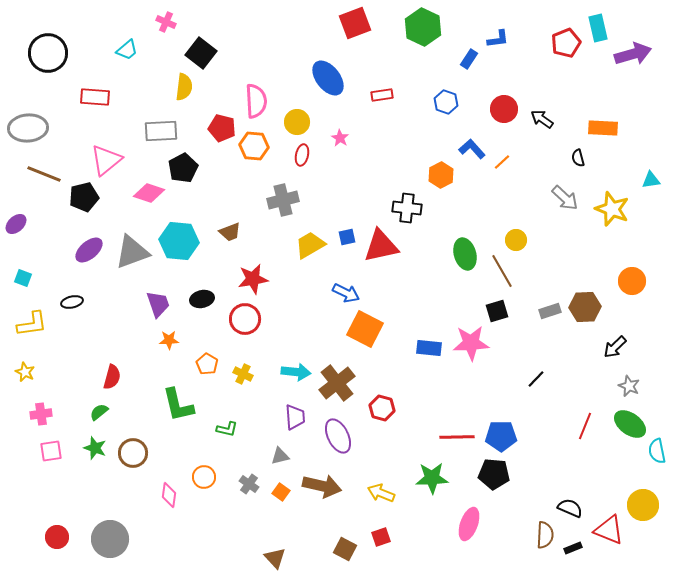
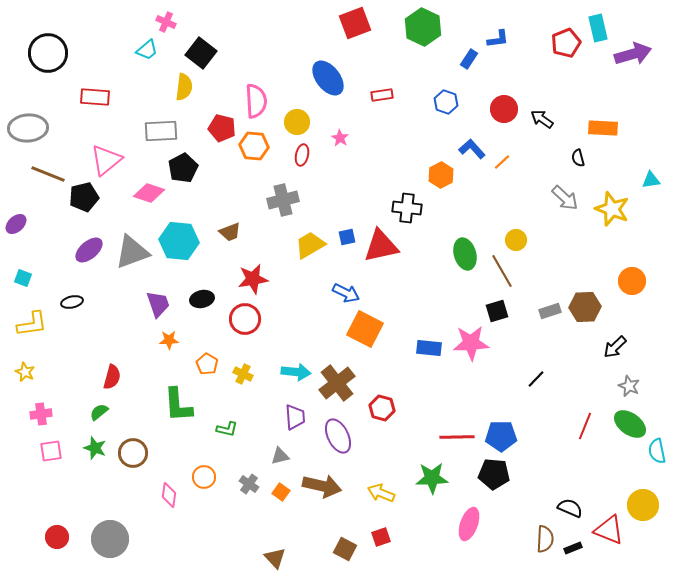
cyan trapezoid at (127, 50): moved 20 px right
brown line at (44, 174): moved 4 px right
green L-shape at (178, 405): rotated 9 degrees clockwise
brown semicircle at (545, 535): moved 4 px down
